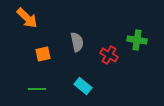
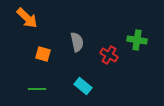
orange square: rotated 28 degrees clockwise
